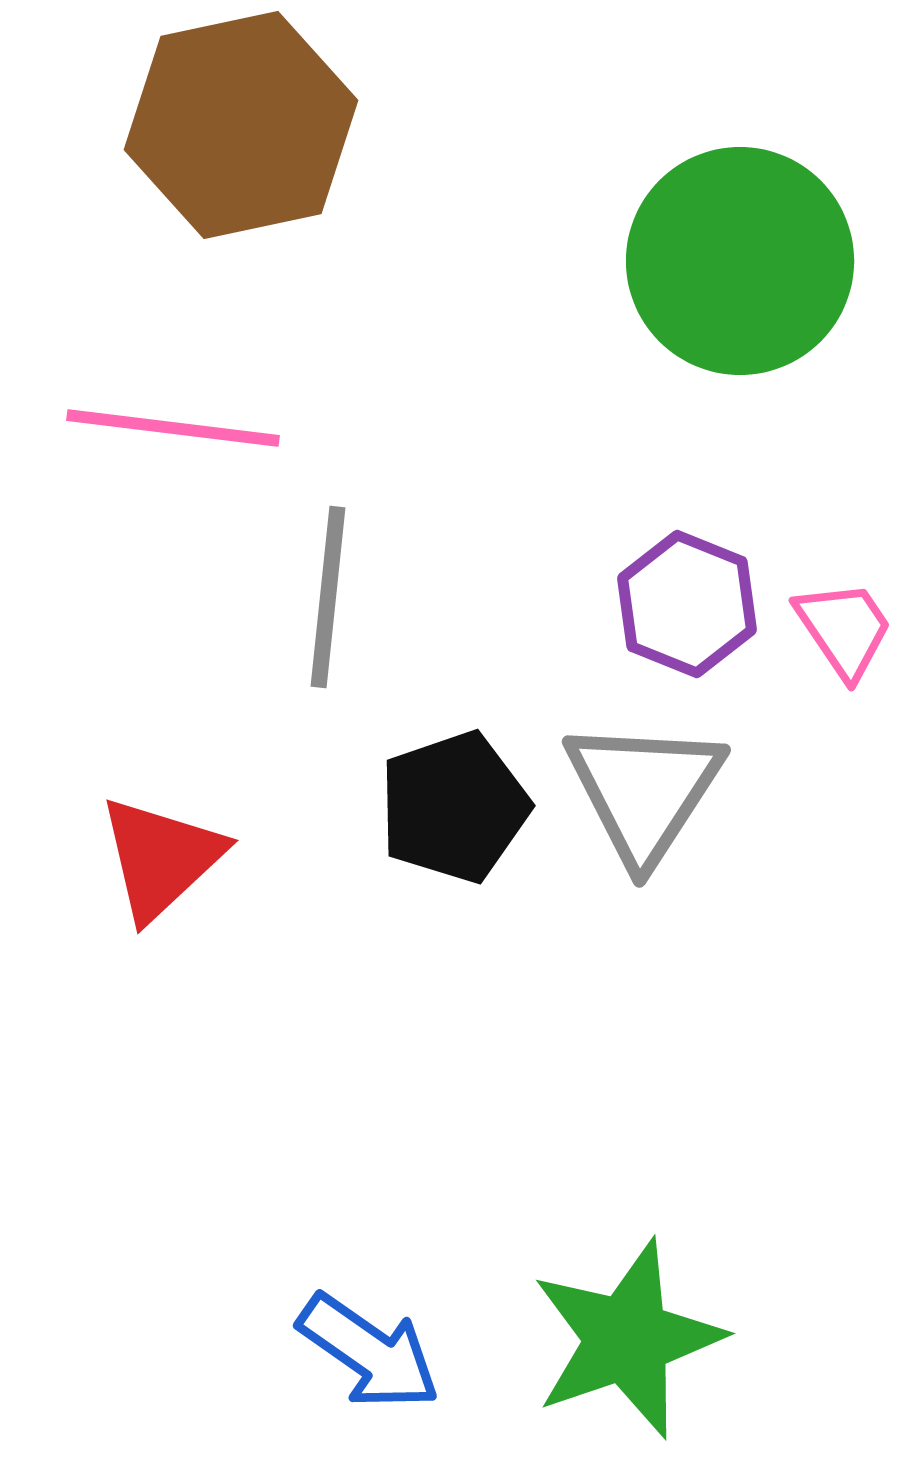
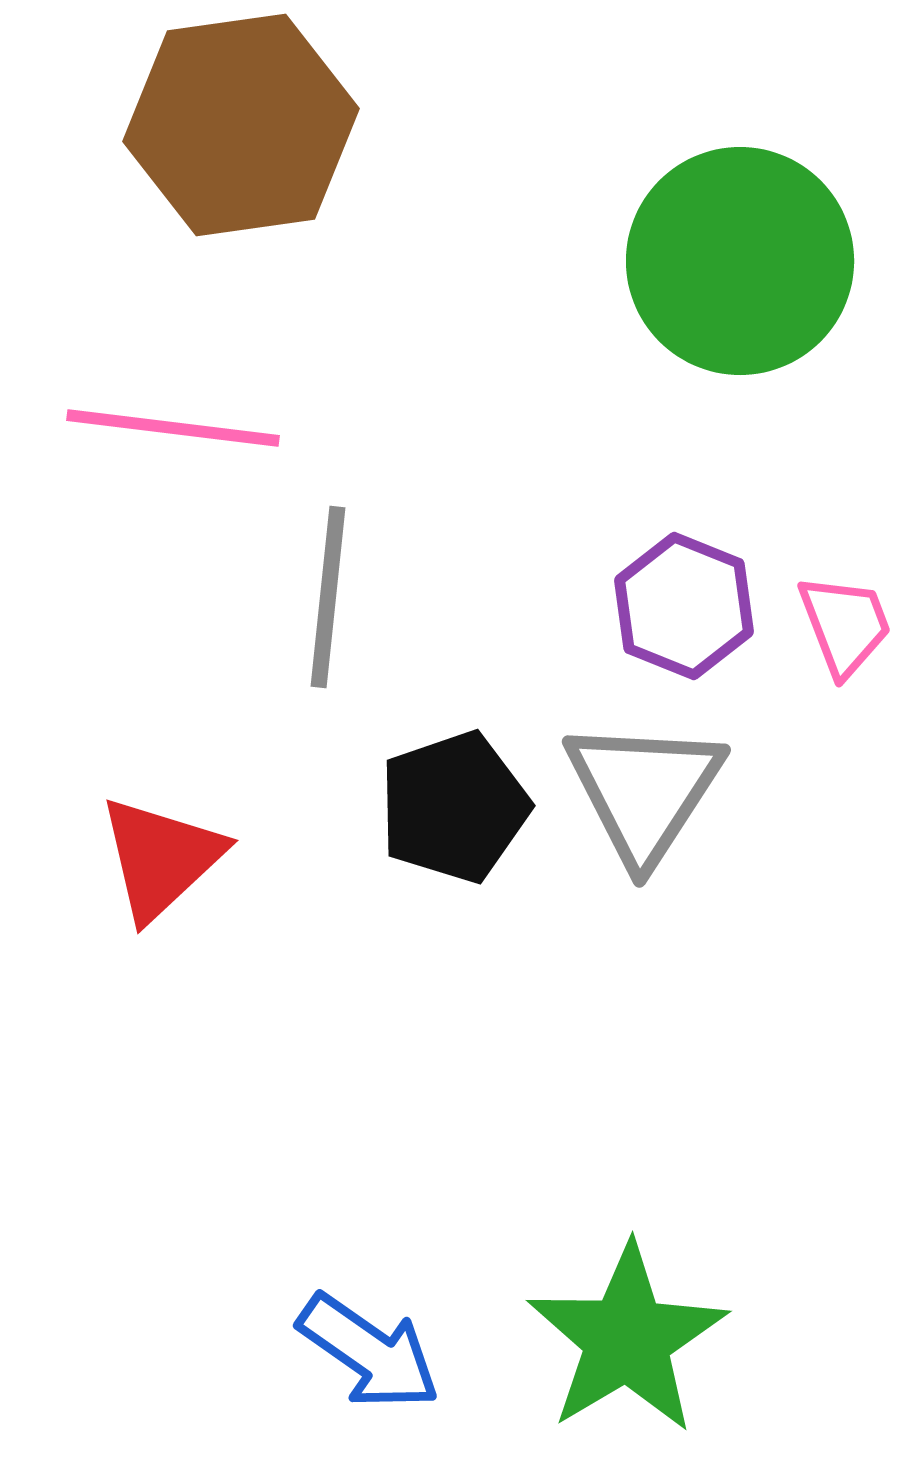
brown hexagon: rotated 4 degrees clockwise
purple hexagon: moved 3 px left, 2 px down
pink trapezoid: moved 1 px right, 4 px up; rotated 13 degrees clockwise
green star: rotated 12 degrees counterclockwise
